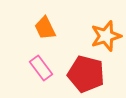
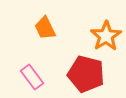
orange star: rotated 16 degrees counterclockwise
pink rectangle: moved 9 px left, 9 px down
